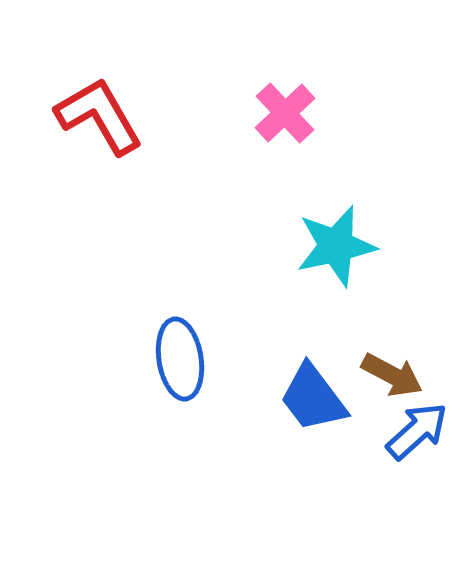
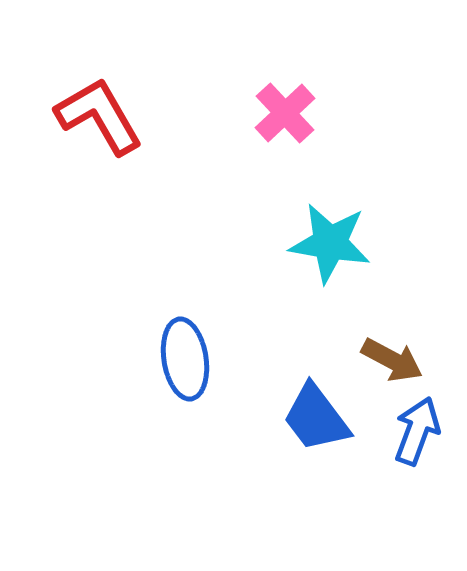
cyan star: moved 6 px left, 3 px up; rotated 22 degrees clockwise
blue ellipse: moved 5 px right
brown arrow: moved 15 px up
blue trapezoid: moved 3 px right, 20 px down
blue arrow: rotated 28 degrees counterclockwise
